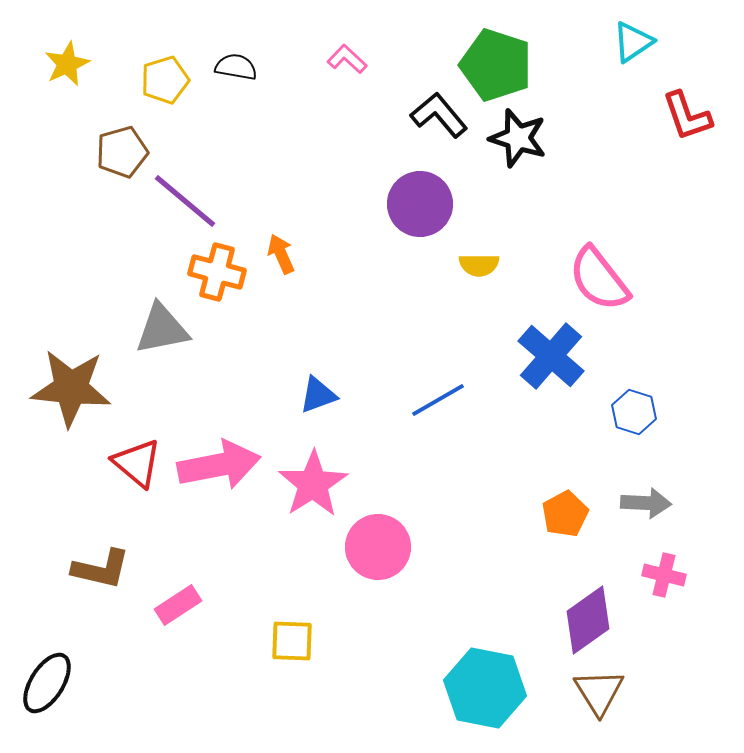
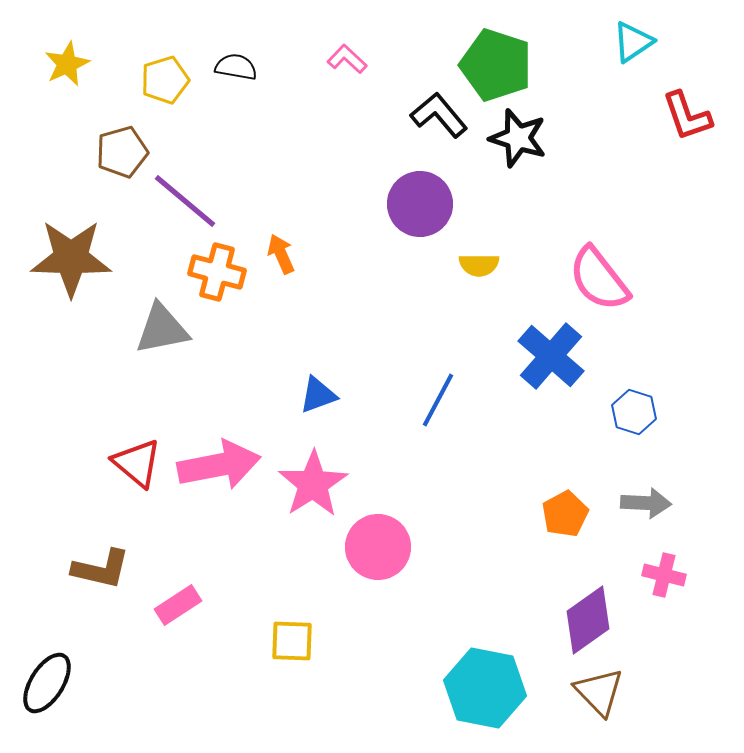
brown star: moved 130 px up; rotated 4 degrees counterclockwise
blue line: rotated 32 degrees counterclockwise
brown triangle: rotated 12 degrees counterclockwise
